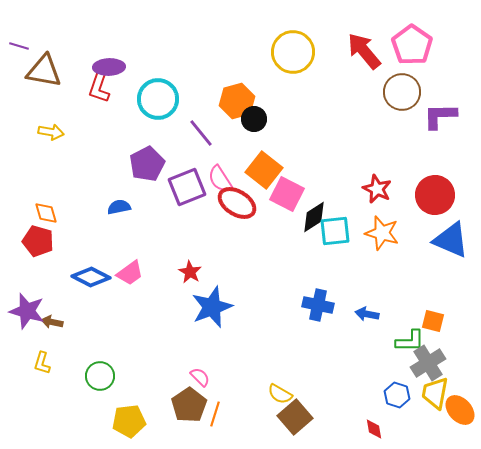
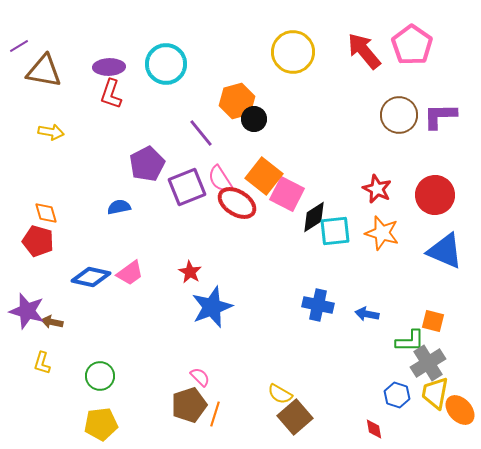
purple line at (19, 46): rotated 48 degrees counterclockwise
red L-shape at (99, 88): moved 12 px right, 6 px down
brown circle at (402, 92): moved 3 px left, 23 px down
cyan circle at (158, 99): moved 8 px right, 35 px up
orange square at (264, 170): moved 6 px down
blue triangle at (451, 240): moved 6 px left, 11 px down
blue diamond at (91, 277): rotated 15 degrees counterclockwise
brown pentagon at (189, 405): rotated 16 degrees clockwise
yellow pentagon at (129, 421): moved 28 px left, 3 px down
